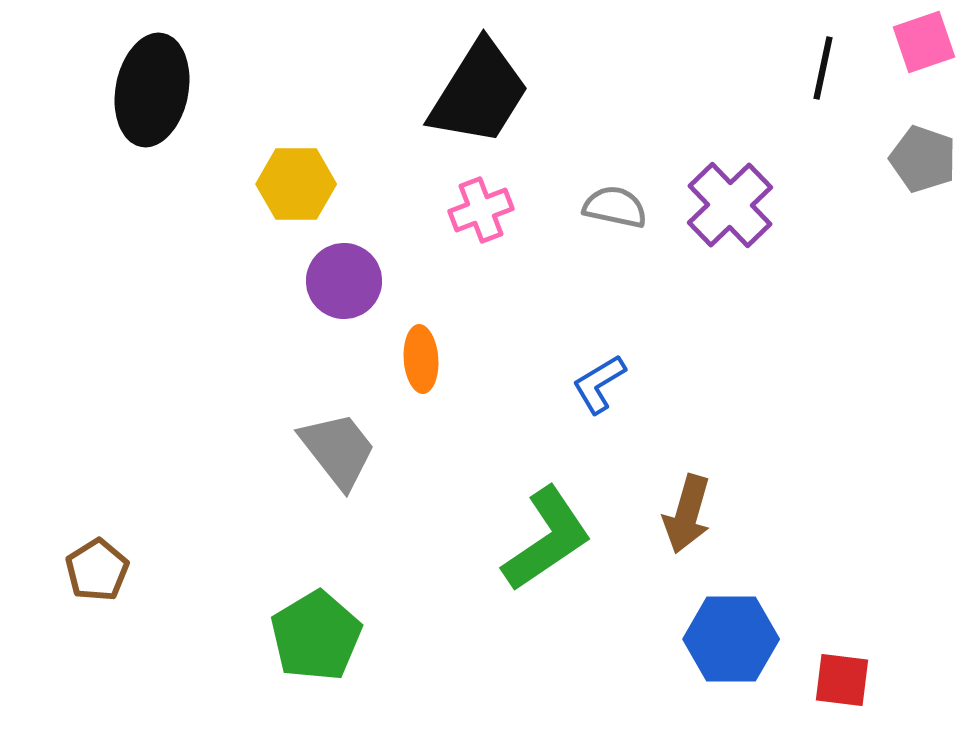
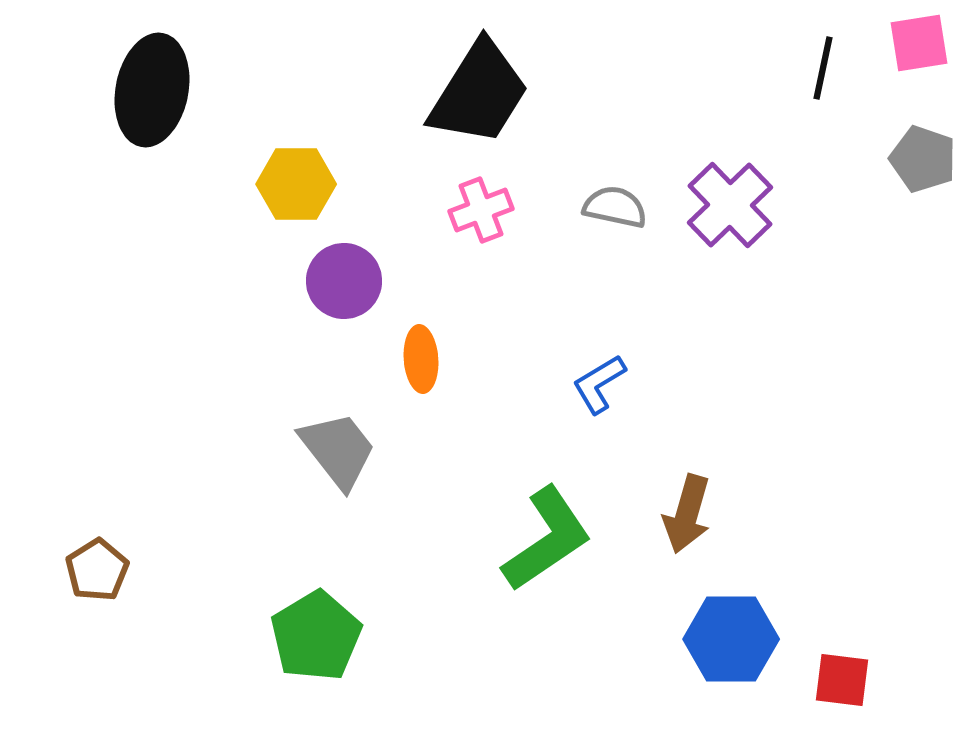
pink square: moved 5 px left, 1 px down; rotated 10 degrees clockwise
